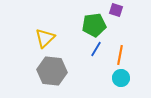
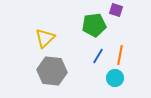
blue line: moved 2 px right, 7 px down
cyan circle: moved 6 px left
